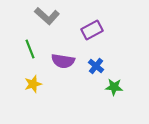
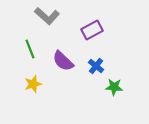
purple semicircle: rotated 35 degrees clockwise
